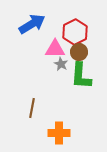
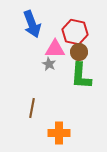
blue arrow: rotated 100 degrees clockwise
red hexagon: rotated 20 degrees counterclockwise
gray star: moved 12 px left
